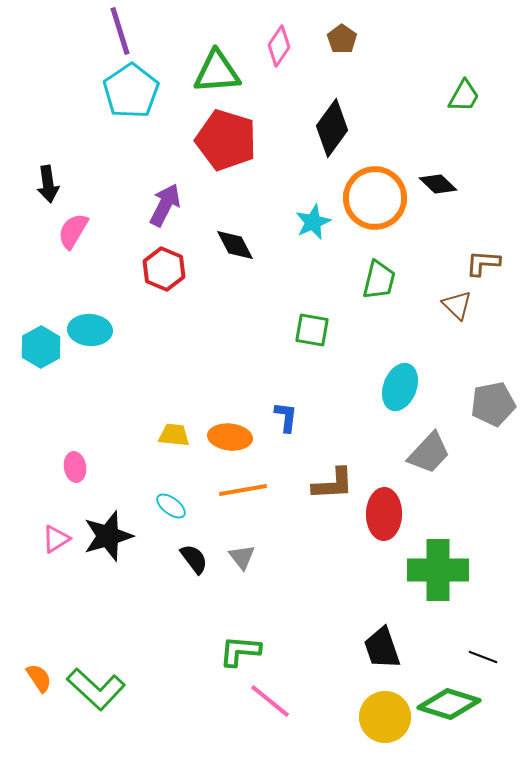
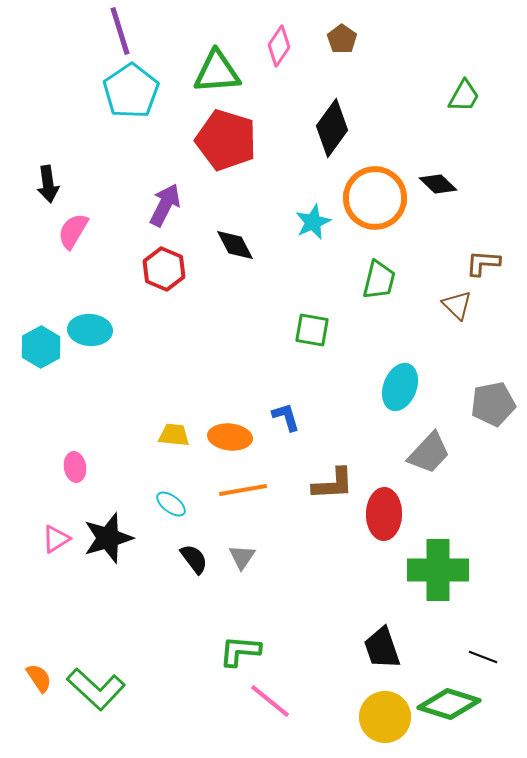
blue L-shape at (286, 417): rotated 24 degrees counterclockwise
cyan ellipse at (171, 506): moved 2 px up
black star at (108, 536): moved 2 px down
gray triangle at (242, 557): rotated 12 degrees clockwise
